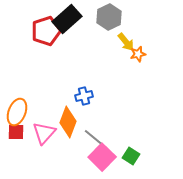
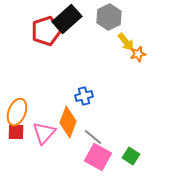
pink square: moved 4 px left; rotated 16 degrees counterclockwise
